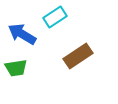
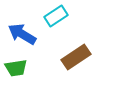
cyan rectangle: moved 1 px right, 1 px up
brown rectangle: moved 2 px left, 1 px down
